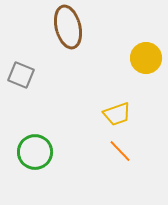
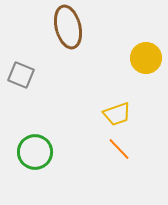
orange line: moved 1 px left, 2 px up
